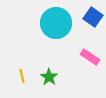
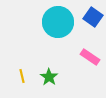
cyan circle: moved 2 px right, 1 px up
